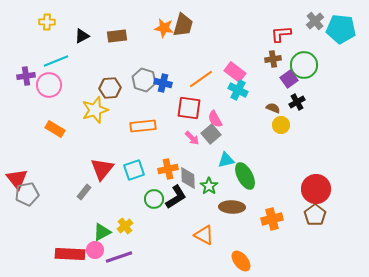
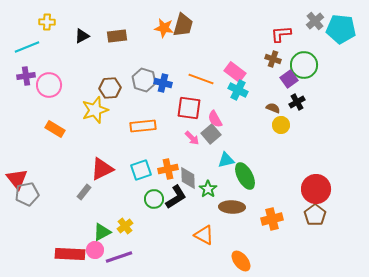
brown cross at (273, 59): rotated 28 degrees clockwise
cyan line at (56, 61): moved 29 px left, 14 px up
orange line at (201, 79): rotated 55 degrees clockwise
red triangle at (102, 169): rotated 25 degrees clockwise
cyan square at (134, 170): moved 7 px right
green star at (209, 186): moved 1 px left, 3 px down
